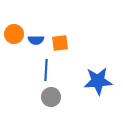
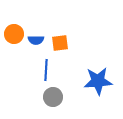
gray circle: moved 2 px right
